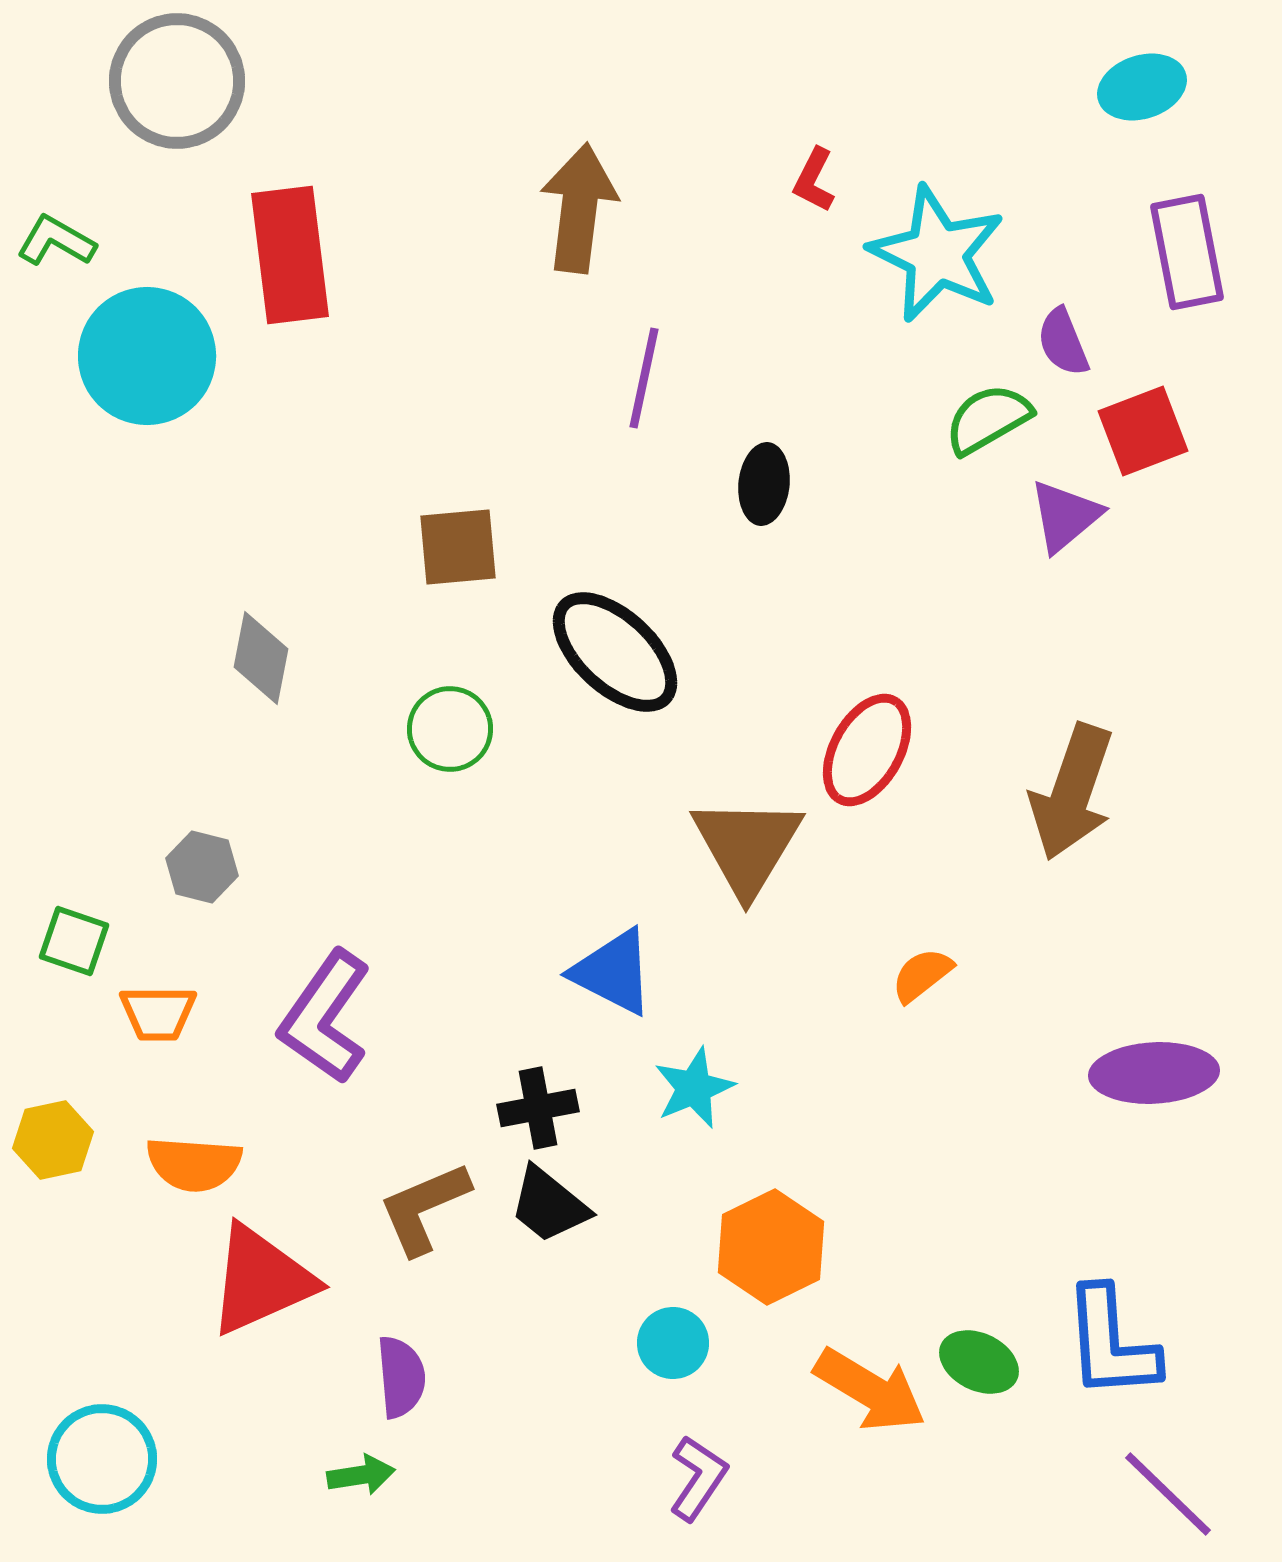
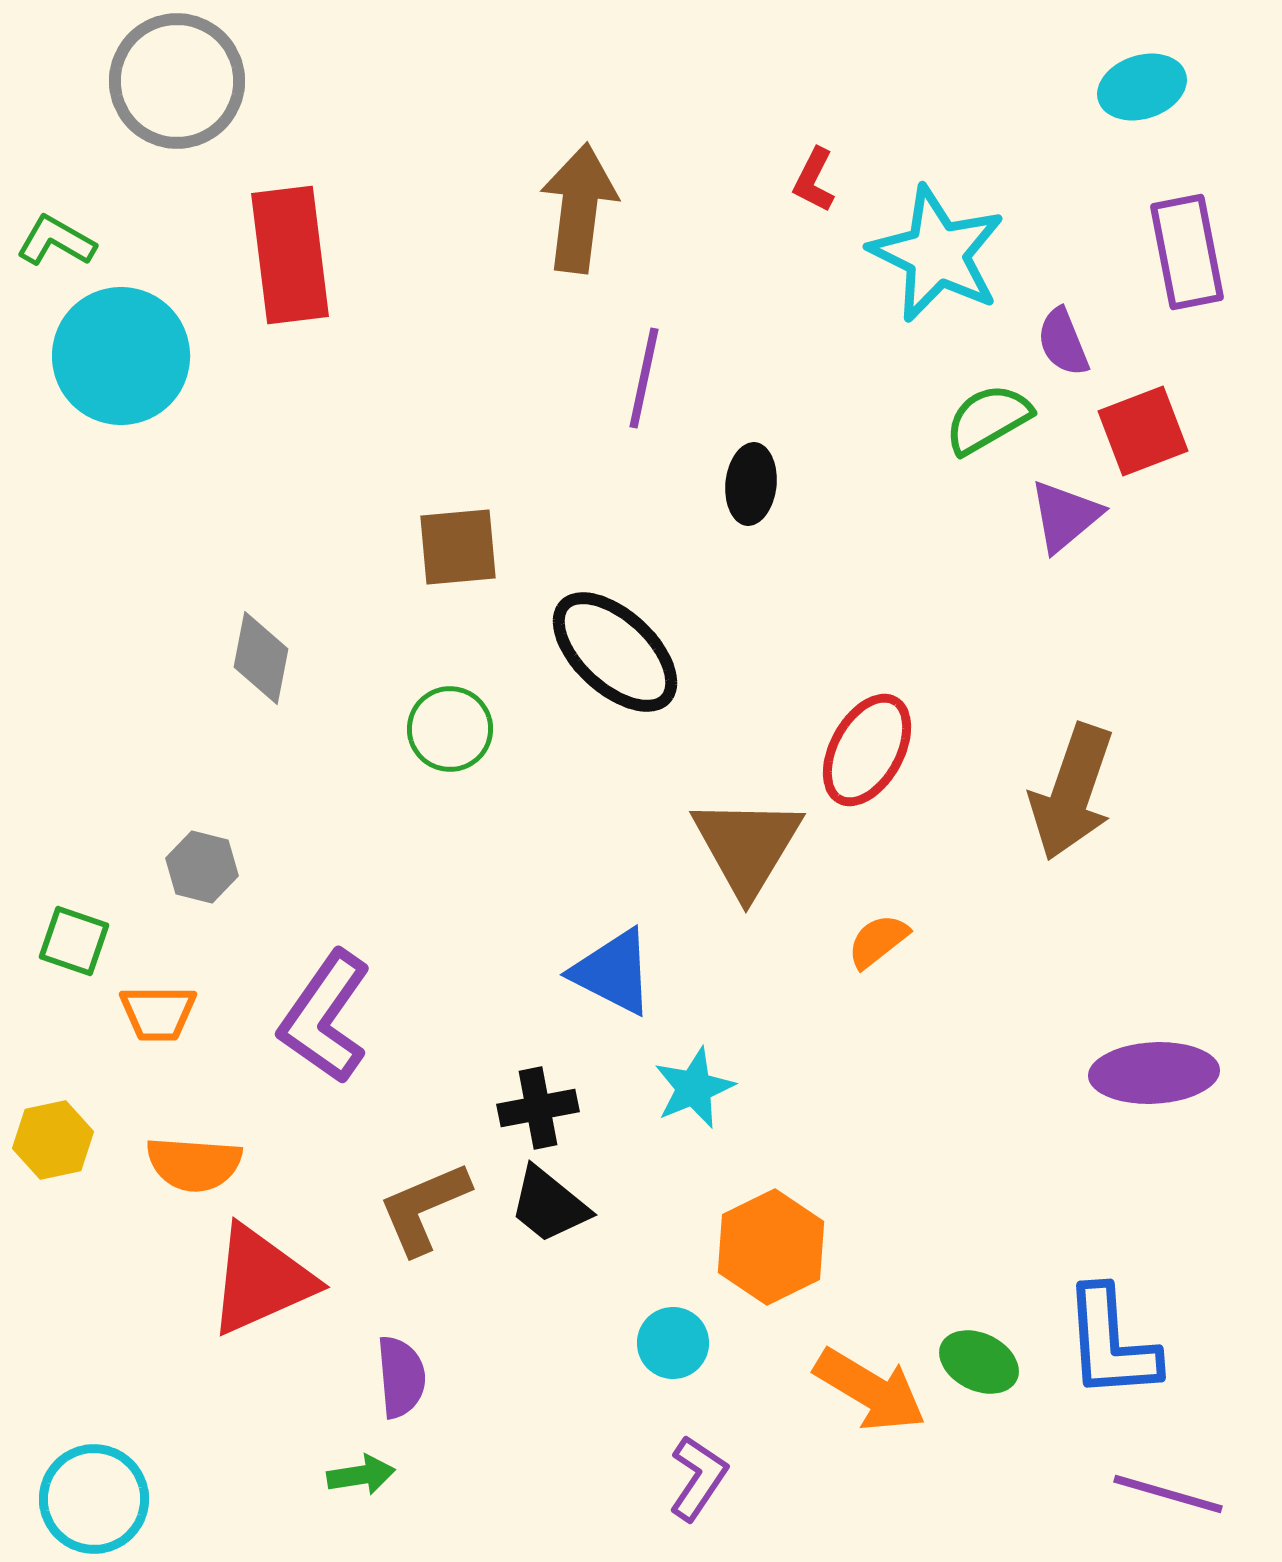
cyan circle at (147, 356): moved 26 px left
black ellipse at (764, 484): moved 13 px left
orange semicircle at (922, 975): moved 44 px left, 34 px up
cyan circle at (102, 1459): moved 8 px left, 40 px down
purple line at (1168, 1494): rotated 28 degrees counterclockwise
